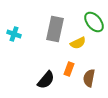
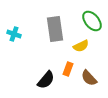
green ellipse: moved 2 px left, 1 px up
gray rectangle: rotated 20 degrees counterclockwise
yellow semicircle: moved 3 px right, 3 px down
orange rectangle: moved 1 px left
brown semicircle: rotated 54 degrees counterclockwise
